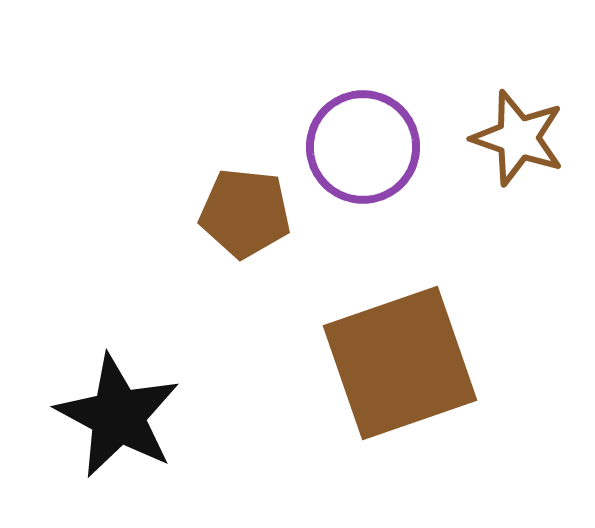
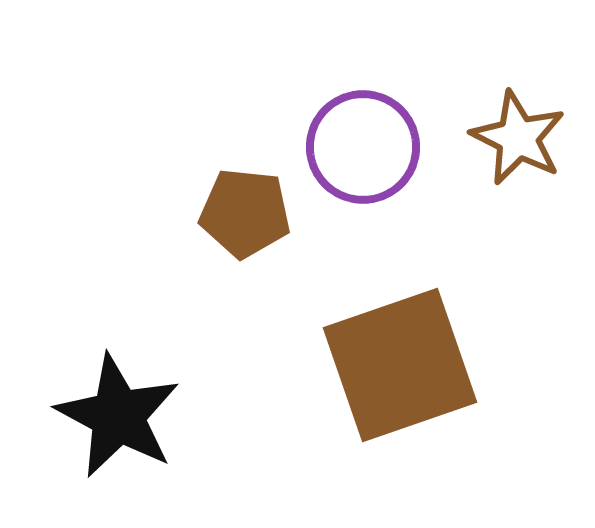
brown star: rotated 8 degrees clockwise
brown square: moved 2 px down
